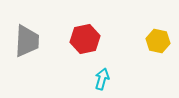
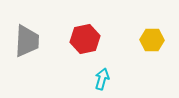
yellow hexagon: moved 6 px left, 1 px up; rotated 10 degrees counterclockwise
